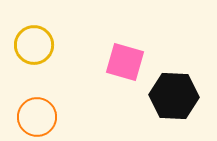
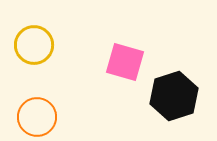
black hexagon: rotated 21 degrees counterclockwise
